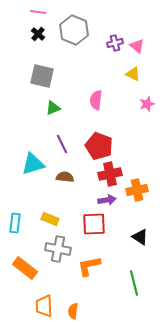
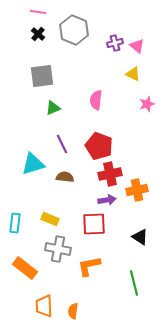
gray square: rotated 20 degrees counterclockwise
